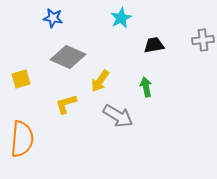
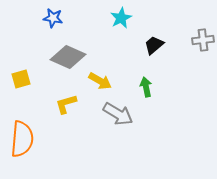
black trapezoid: rotated 30 degrees counterclockwise
yellow arrow: rotated 95 degrees counterclockwise
gray arrow: moved 2 px up
